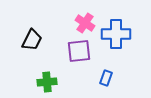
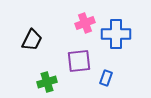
pink cross: rotated 36 degrees clockwise
purple square: moved 10 px down
green cross: rotated 12 degrees counterclockwise
